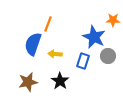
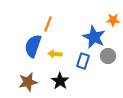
blue semicircle: moved 2 px down
